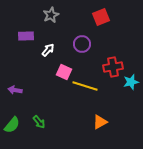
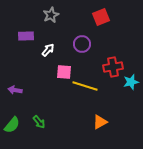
pink square: rotated 21 degrees counterclockwise
